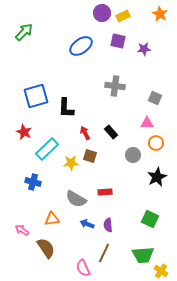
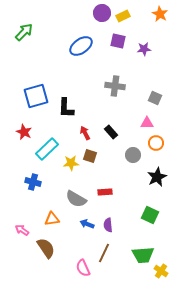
green square: moved 4 px up
